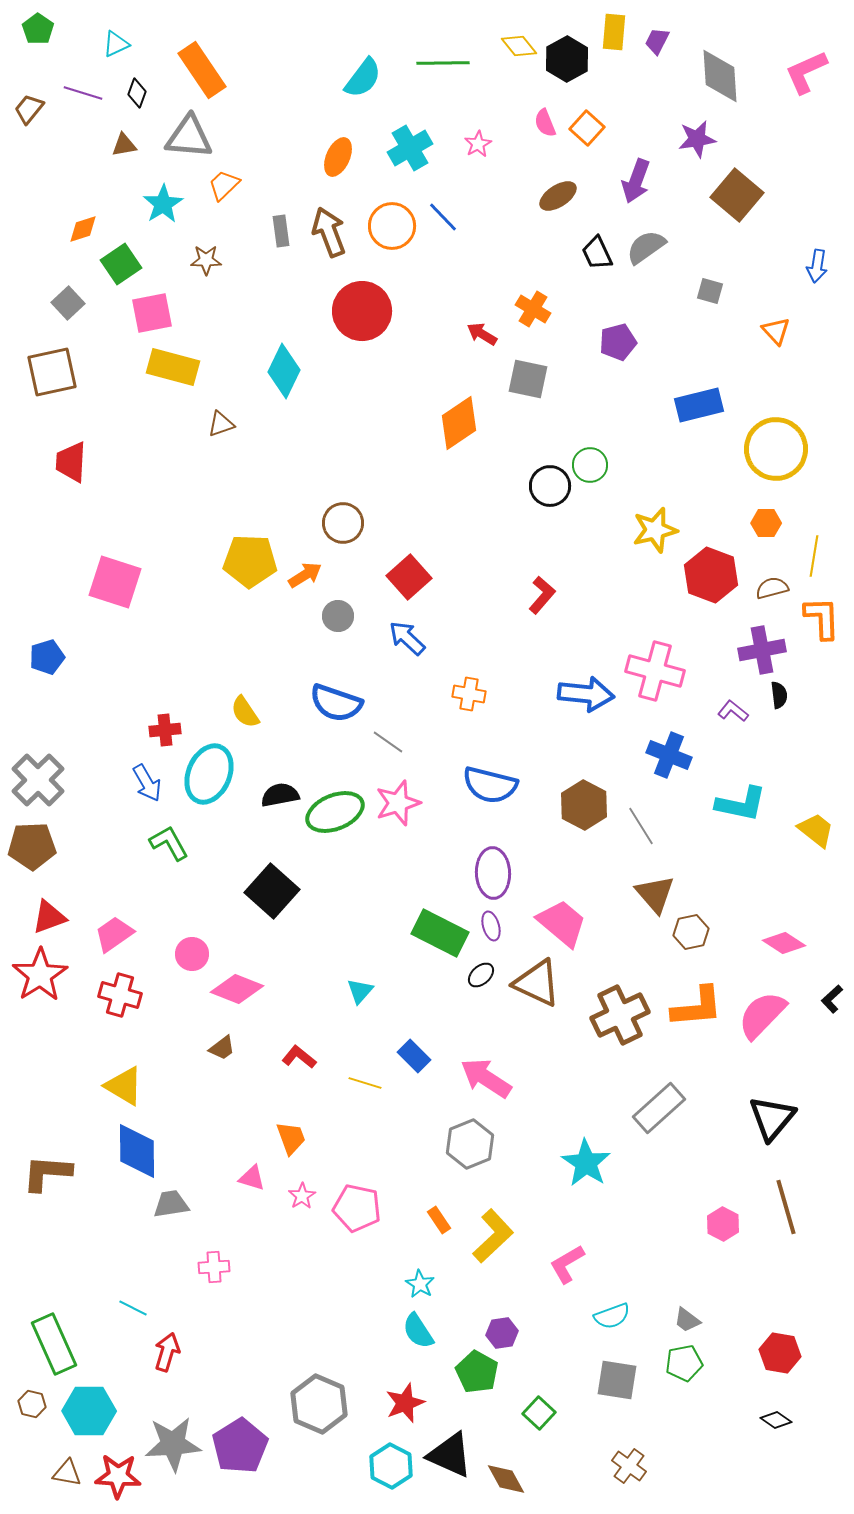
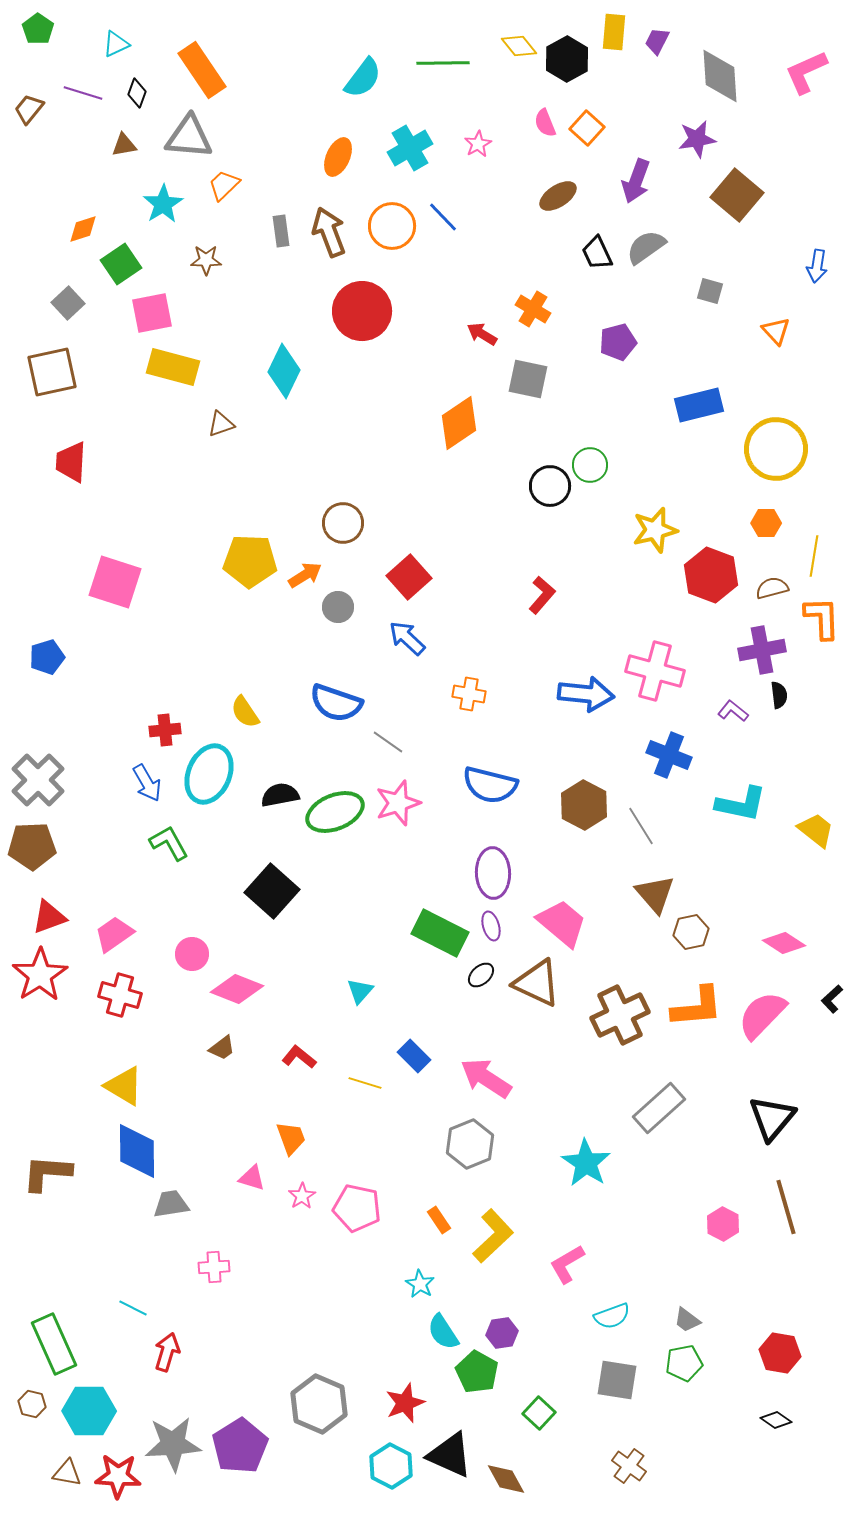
gray circle at (338, 616): moved 9 px up
cyan semicircle at (418, 1331): moved 25 px right, 1 px down
